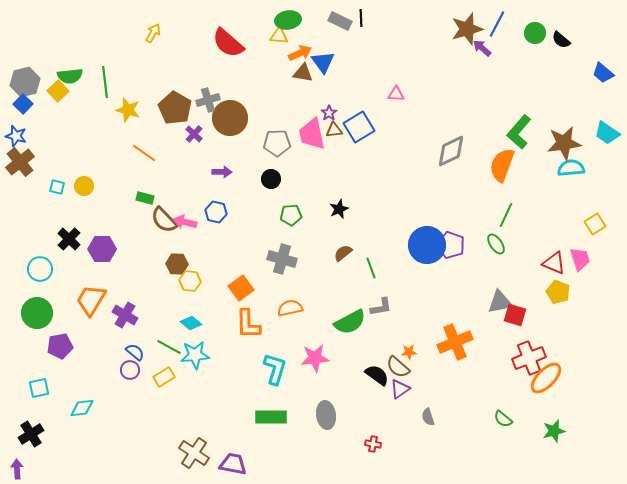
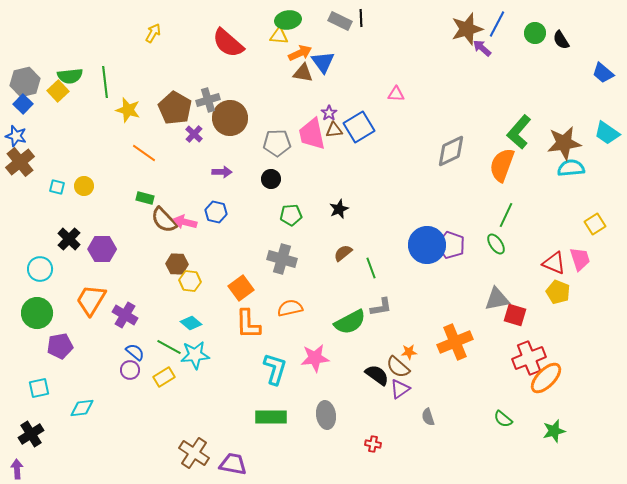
black semicircle at (561, 40): rotated 18 degrees clockwise
gray triangle at (500, 302): moved 3 px left, 3 px up
